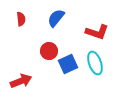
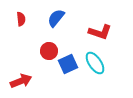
red L-shape: moved 3 px right
cyan ellipse: rotated 15 degrees counterclockwise
